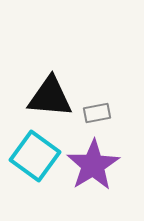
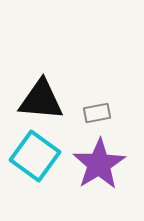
black triangle: moved 9 px left, 3 px down
purple star: moved 6 px right, 1 px up
